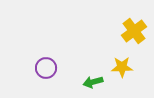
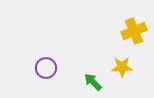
yellow cross: rotated 15 degrees clockwise
green arrow: rotated 60 degrees clockwise
